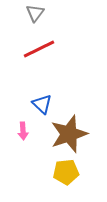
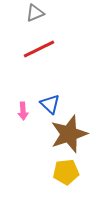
gray triangle: rotated 30 degrees clockwise
blue triangle: moved 8 px right
pink arrow: moved 20 px up
